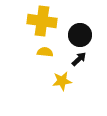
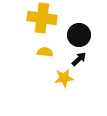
yellow cross: moved 3 px up
black circle: moved 1 px left
yellow star: moved 2 px right, 3 px up
